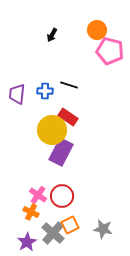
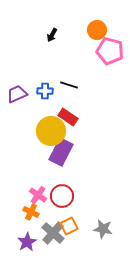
purple trapezoid: rotated 60 degrees clockwise
yellow circle: moved 1 px left, 1 px down
orange square: moved 1 px left, 1 px down
